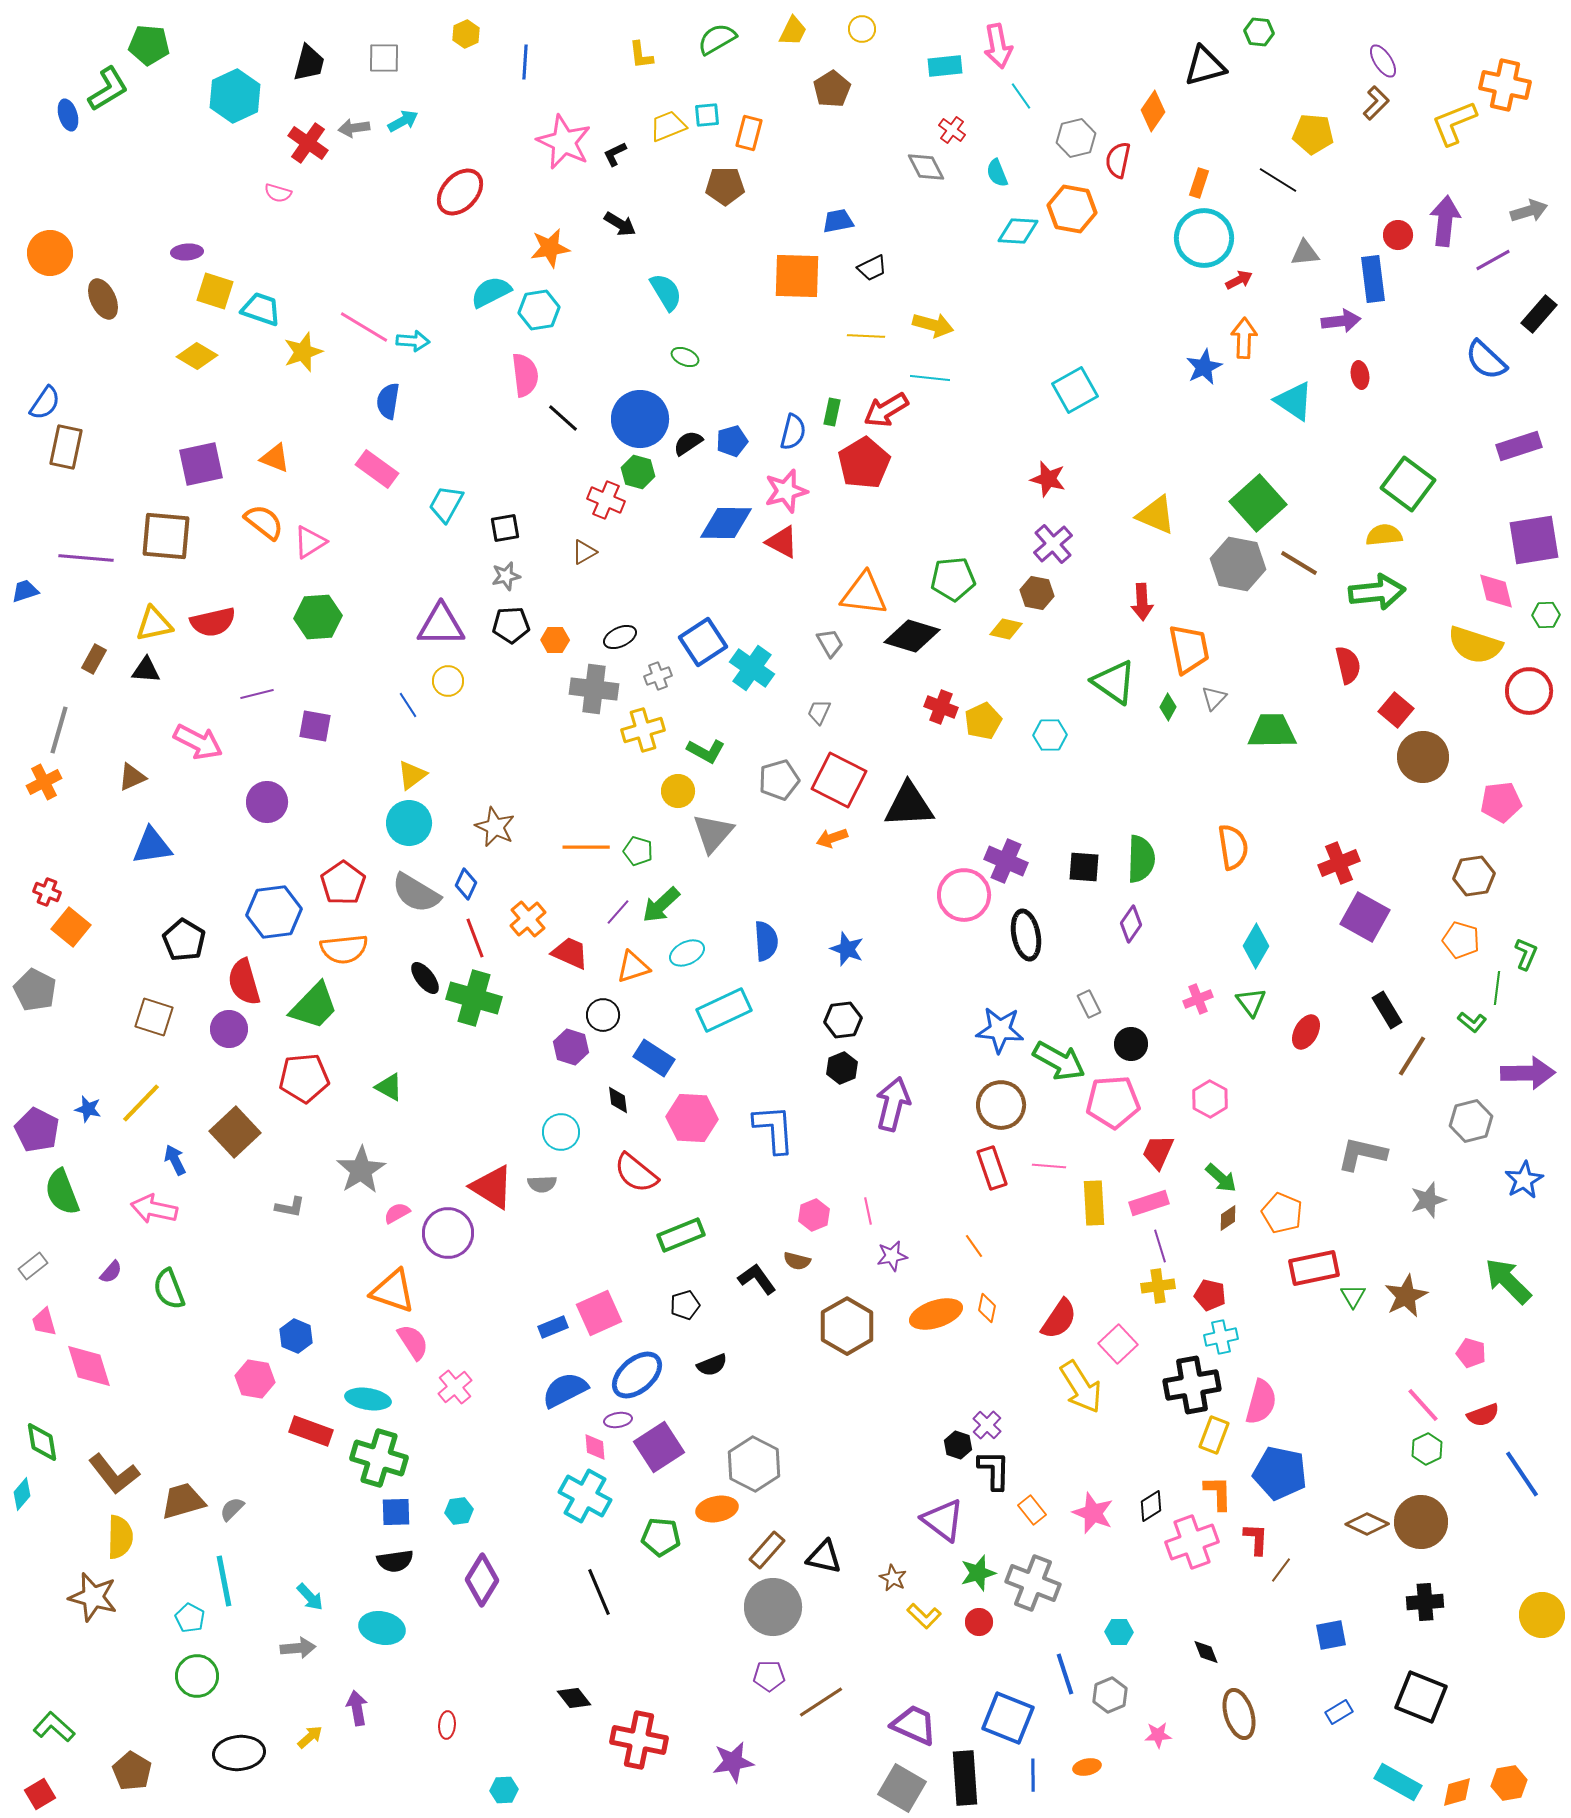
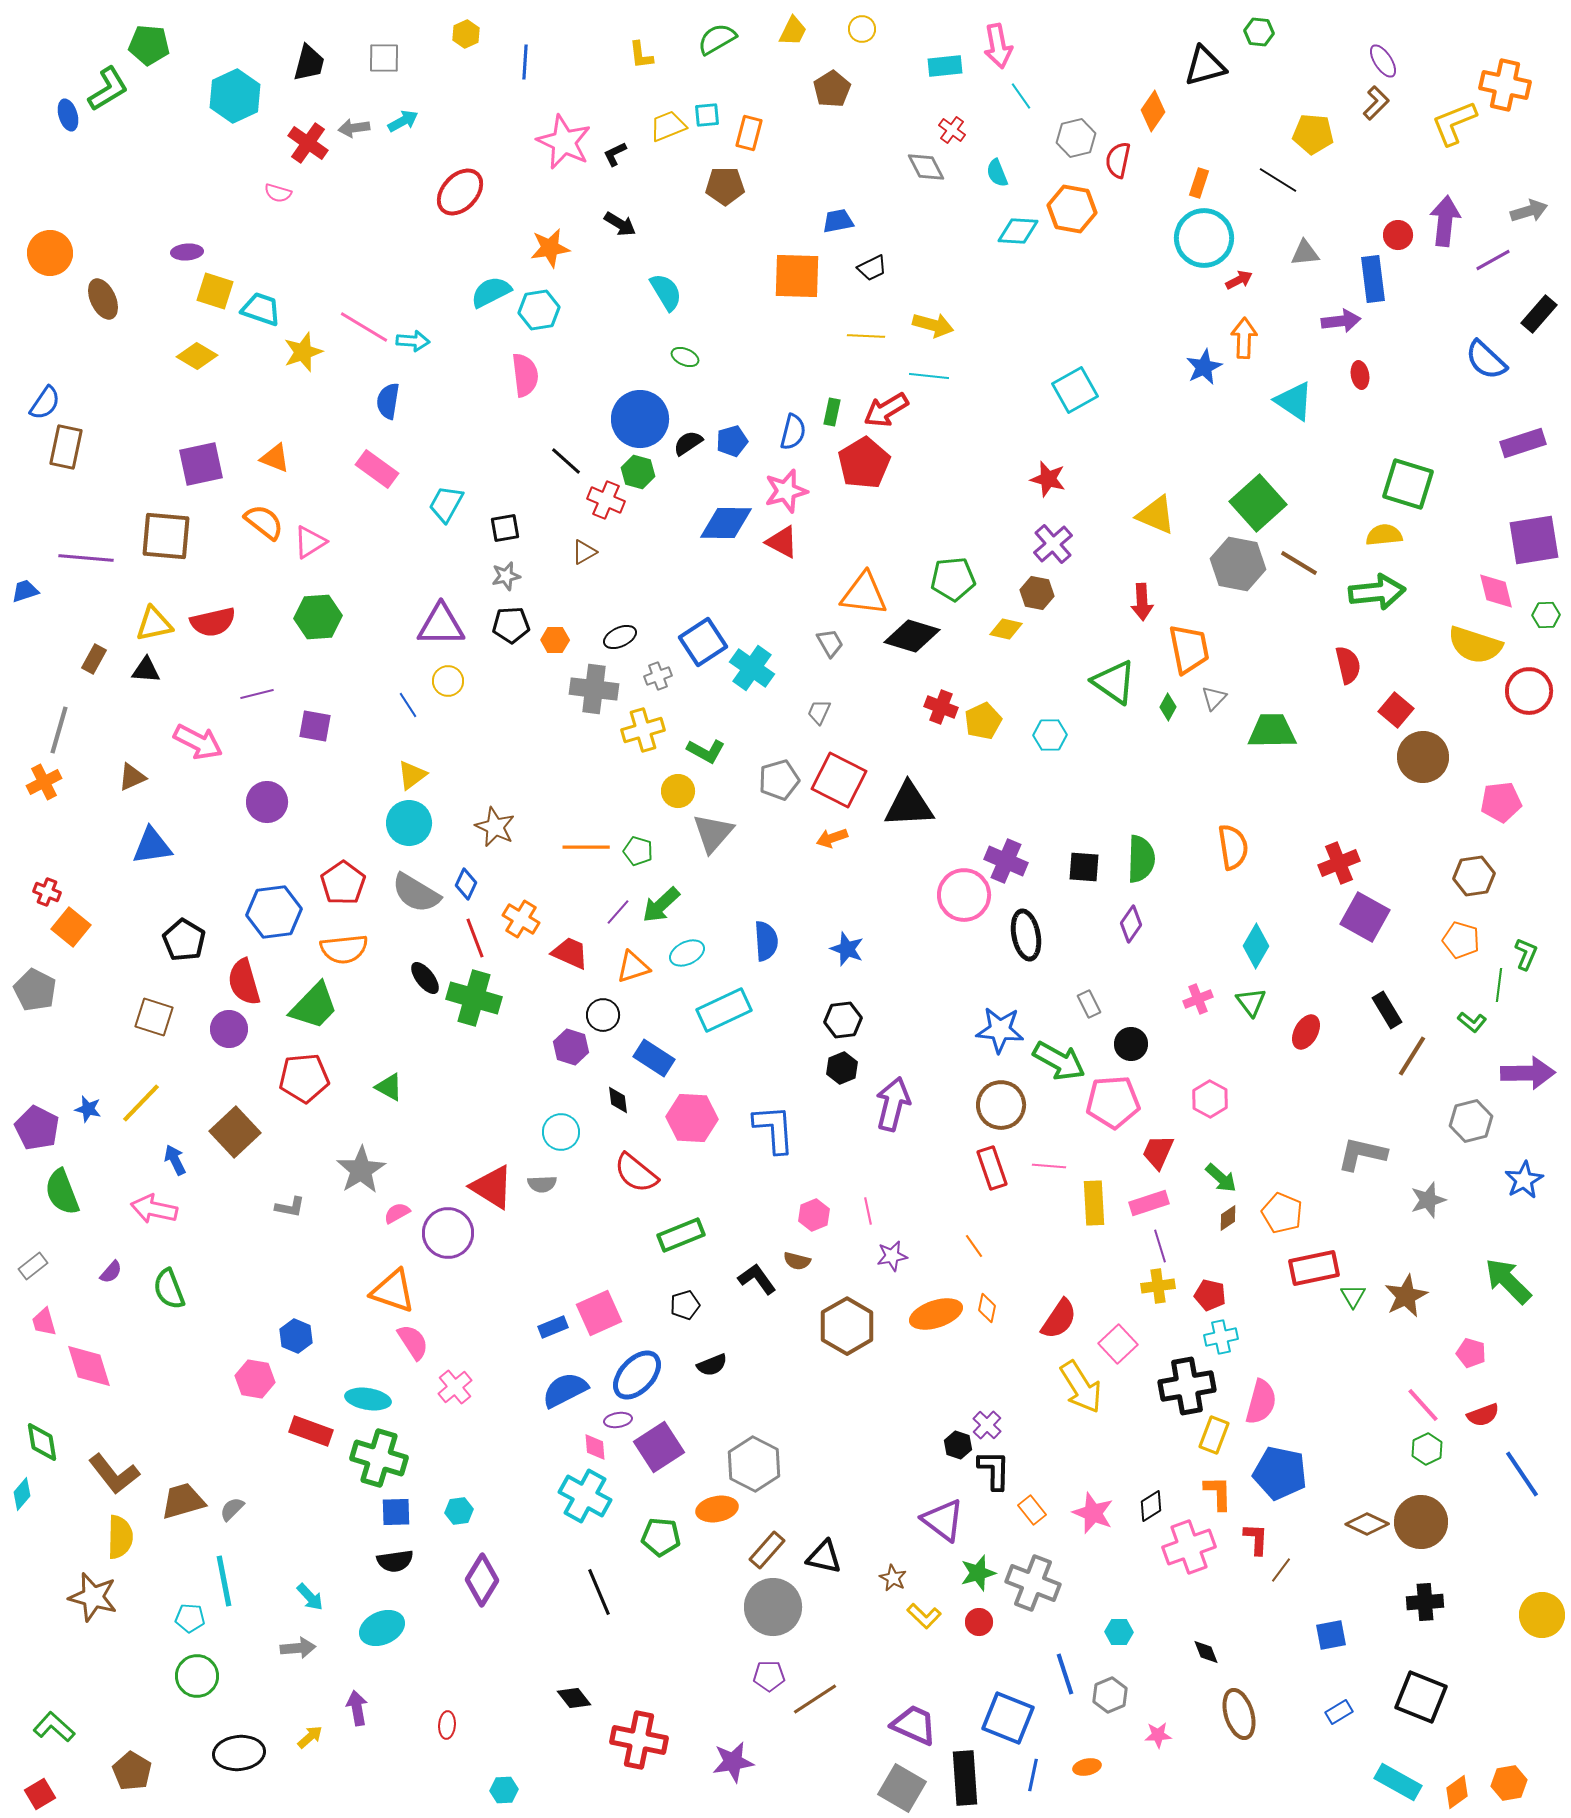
cyan line at (930, 378): moved 1 px left, 2 px up
black line at (563, 418): moved 3 px right, 43 px down
purple rectangle at (1519, 446): moved 4 px right, 3 px up
green square at (1408, 484): rotated 20 degrees counterclockwise
orange cross at (528, 919): moved 7 px left; rotated 18 degrees counterclockwise
green line at (1497, 988): moved 2 px right, 3 px up
purple pentagon at (37, 1130): moved 2 px up
blue ellipse at (637, 1375): rotated 6 degrees counterclockwise
black cross at (1192, 1385): moved 5 px left, 1 px down
pink cross at (1192, 1542): moved 3 px left, 5 px down
cyan pentagon at (190, 1618): rotated 24 degrees counterclockwise
cyan ellipse at (382, 1628): rotated 36 degrees counterclockwise
brown line at (821, 1702): moved 6 px left, 3 px up
blue line at (1033, 1775): rotated 12 degrees clockwise
orange diamond at (1457, 1792): rotated 20 degrees counterclockwise
